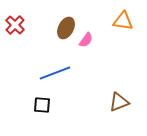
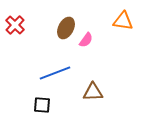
brown triangle: moved 26 px left, 10 px up; rotated 20 degrees clockwise
